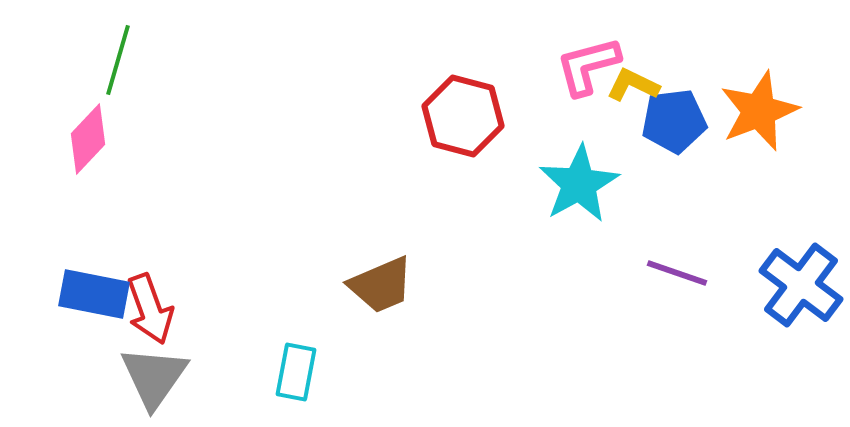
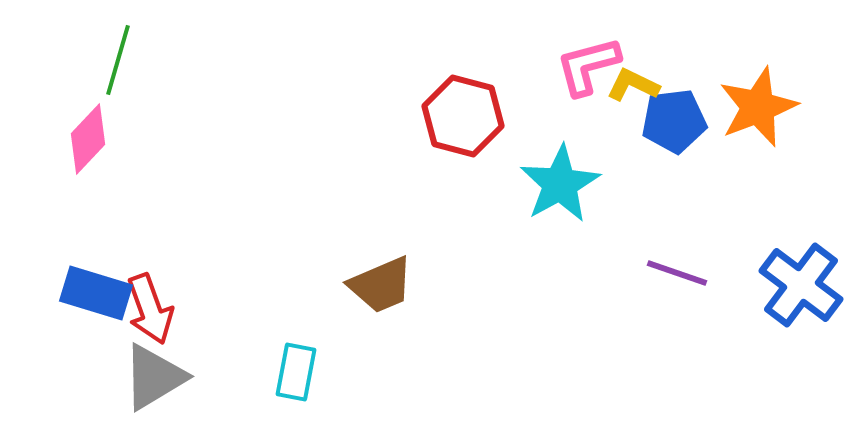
orange star: moved 1 px left, 4 px up
cyan star: moved 19 px left
blue rectangle: moved 2 px right, 1 px up; rotated 6 degrees clockwise
gray triangle: rotated 24 degrees clockwise
